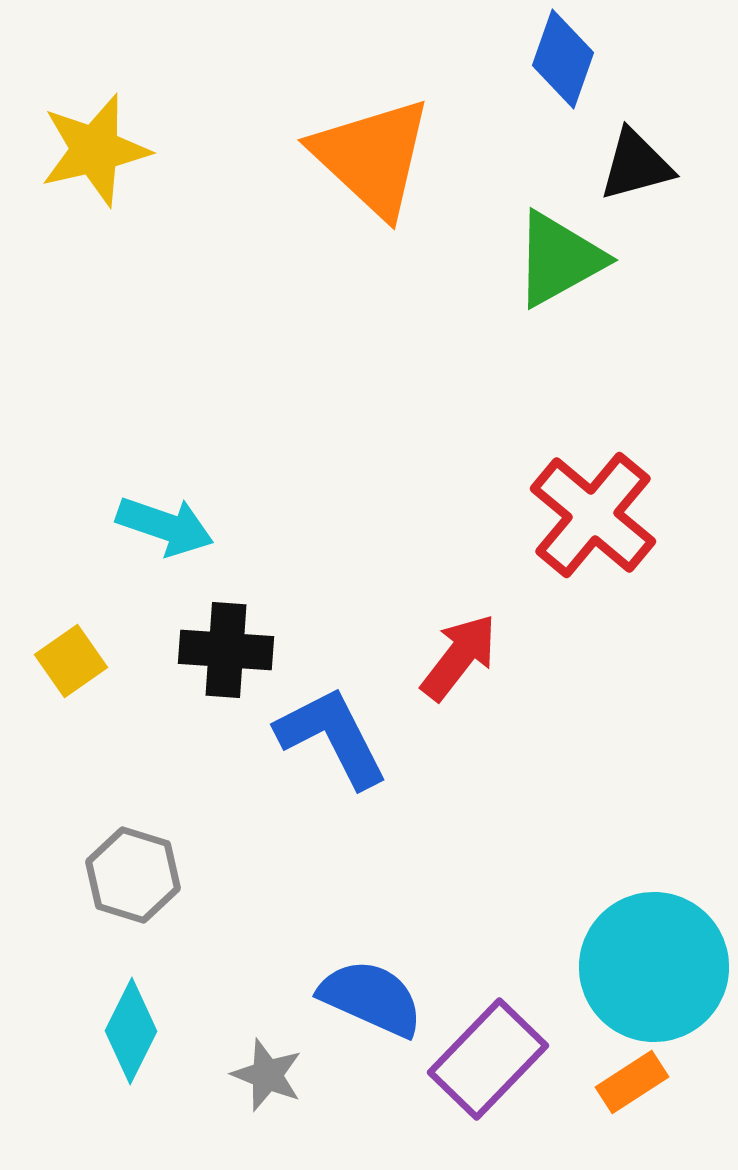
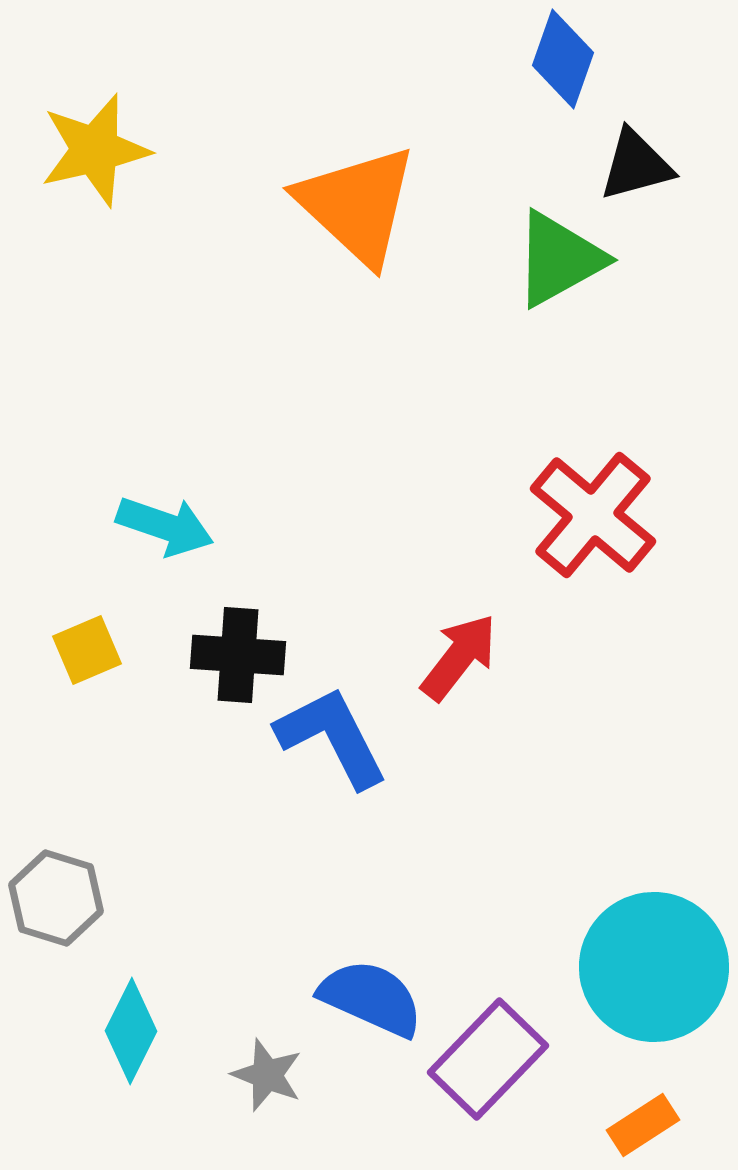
orange triangle: moved 15 px left, 48 px down
black cross: moved 12 px right, 5 px down
yellow square: moved 16 px right, 11 px up; rotated 12 degrees clockwise
gray hexagon: moved 77 px left, 23 px down
orange rectangle: moved 11 px right, 43 px down
